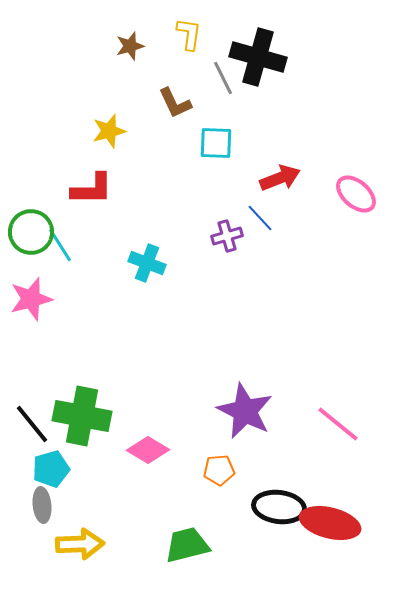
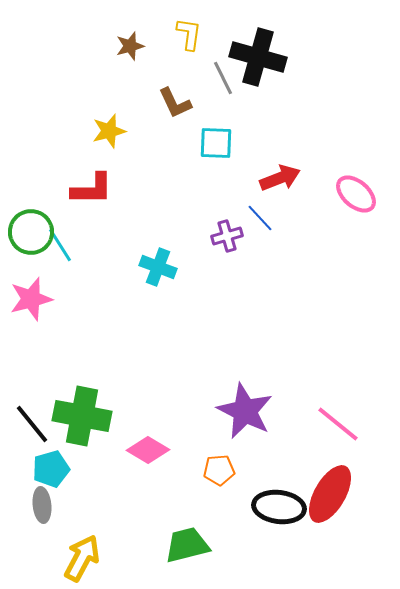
cyan cross: moved 11 px right, 4 px down
red ellipse: moved 29 px up; rotated 74 degrees counterclockwise
yellow arrow: moved 2 px right, 14 px down; rotated 60 degrees counterclockwise
